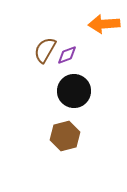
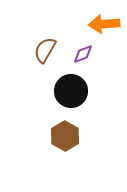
purple diamond: moved 16 px right, 1 px up
black circle: moved 3 px left
brown hexagon: rotated 16 degrees counterclockwise
